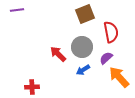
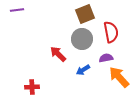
gray circle: moved 8 px up
purple semicircle: rotated 32 degrees clockwise
